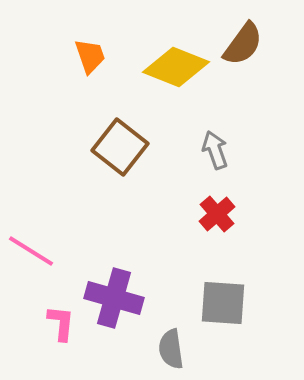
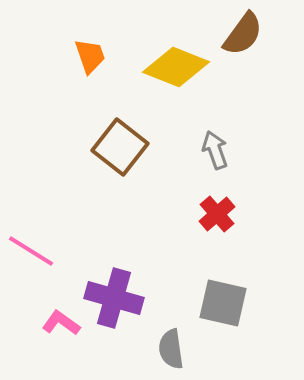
brown semicircle: moved 10 px up
gray square: rotated 9 degrees clockwise
pink L-shape: rotated 60 degrees counterclockwise
